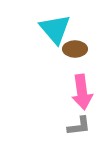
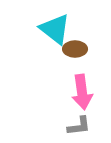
cyan triangle: rotated 12 degrees counterclockwise
